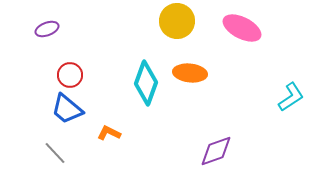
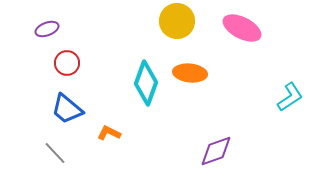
red circle: moved 3 px left, 12 px up
cyan L-shape: moved 1 px left
